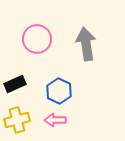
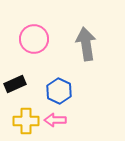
pink circle: moved 3 px left
yellow cross: moved 9 px right, 1 px down; rotated 15 degrees clockwise
